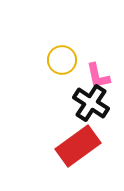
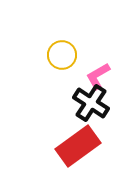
yellow circle: moved 5 px up
pink L-shape: rotated 72 degrees clockwise
